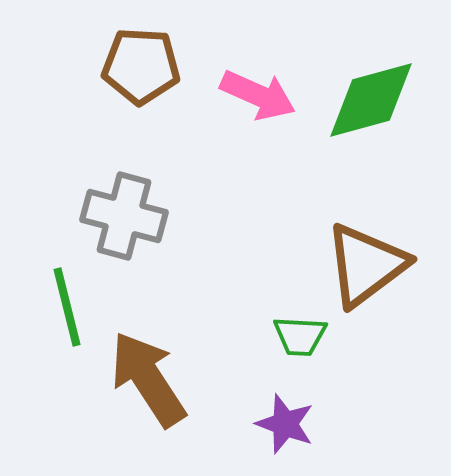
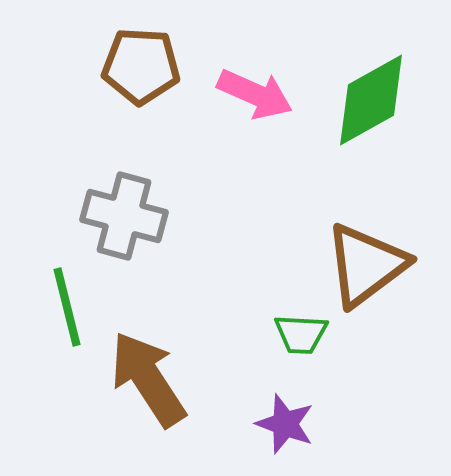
pink arrow: moved 3 px left, 1 px up
green diamond: rotated 14 degrees counterclockwise
green trapezoid: moved 1 px right, 2 px up
